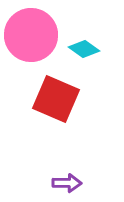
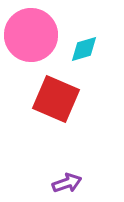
cyan diamond: rotated 52 degrees counterclockwise
purple arrow: rotated 20 degrees counterclockwise
